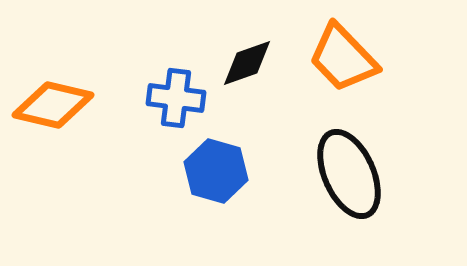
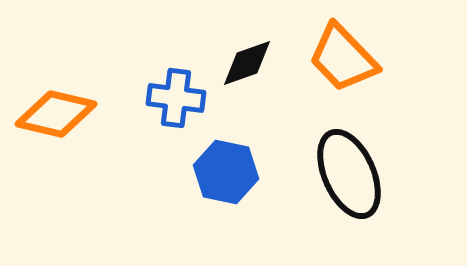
orange diamond: moved 3 px right, 9 px down
blue hexagon: moved 10 px right, 1 px down; rotated 4 degrees counterclockwise
